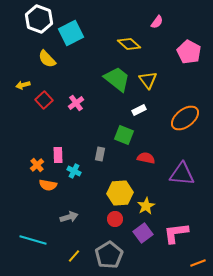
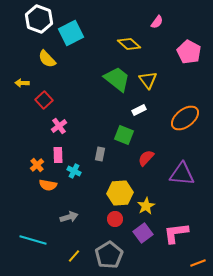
yellow arrow: moved 1 px left, 2 px up; rotated 16 degrees clockwise
pink cross: moved 17 px left, 23 px down
red semicircle: rotated 60 degrees counterclockwise
